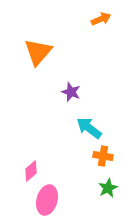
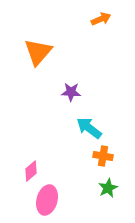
purple star: rotated 18 degrees counterclockwise
